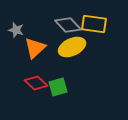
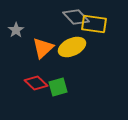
gray diamond: moved 8 px right, 8 px up
gray star: rotated 21 degrees clockwise
orange triangle: moved 8 px right
